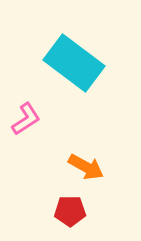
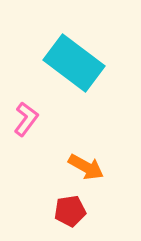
pink L-shape: rotated 20 degrees counterclockwise
red pentagon: rotated 8 degrees counterclockwise
